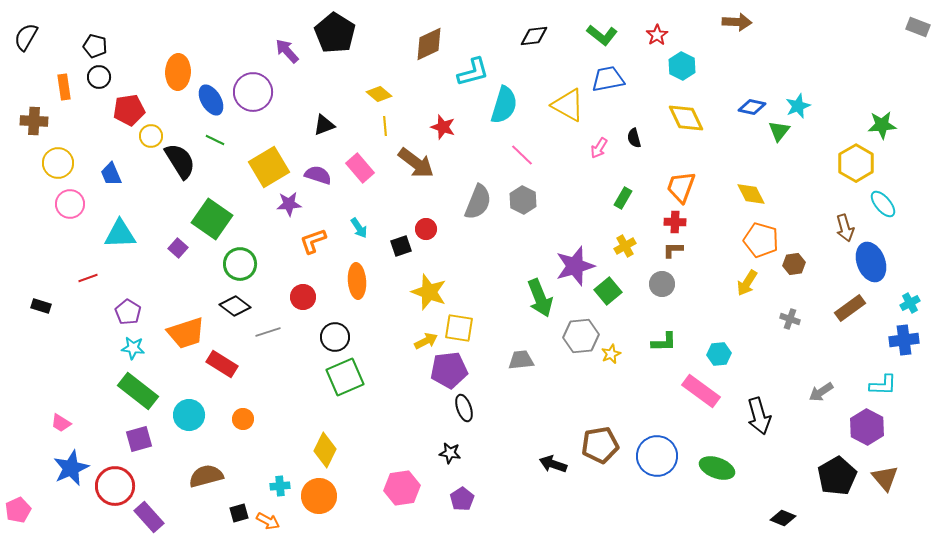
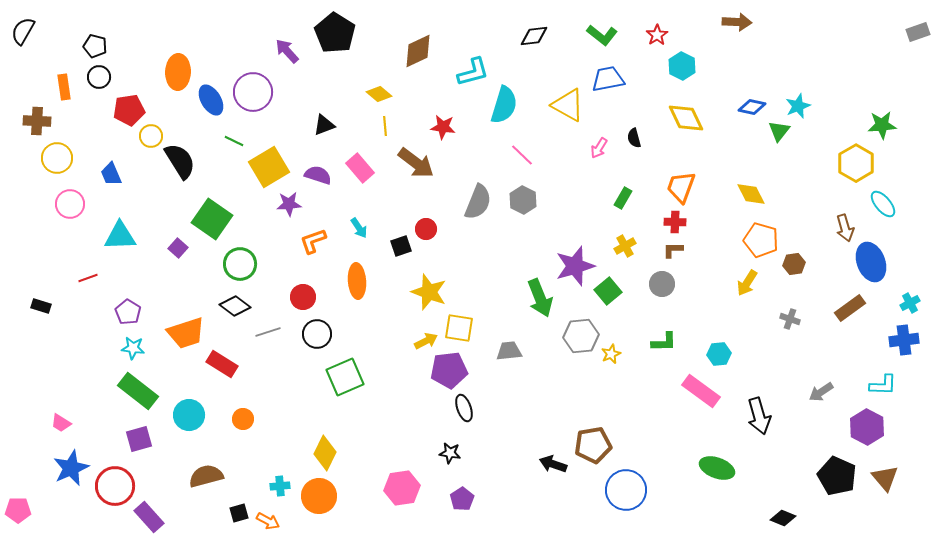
gray rectangle at (918, 27): moved 5 px down; rotated 40 degrees counterclockwise
black semicircle at (26, 37): moved 3 px left, 6 px up
brown diamond at (429, 44): moved 11 px left, 7 px down
brown cross at (34, 121): moved 3 px right
red star at (443, 127): rotated 10 degrees counterclockwise
green line at (215, 140): moved 19 px right, 1 px down
yellow circle at (58, 163): moved 1 px left, 5 px up
cyan triangle at (120, 234): moved 2 px down
black circle at (335, 337): moved 18 px left, 3 px up
gray trapezoid at (521, 360): moved 12 px left, 9 px up
brown pentagon at (600, 445): moved 7 px left
yellow diamond at (325, 450): moved 3 px down
blue circle at (657, 456): moved 31 px left, 34 px down
black pentagon at (837, 476): rotated 18 degrees counterclockwise
pink pentagon at (18, 510): rotated 25 degrees clockwise
